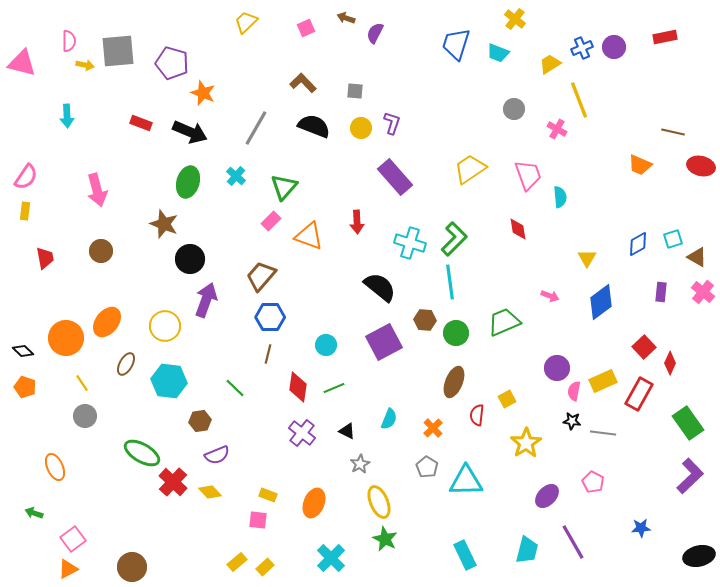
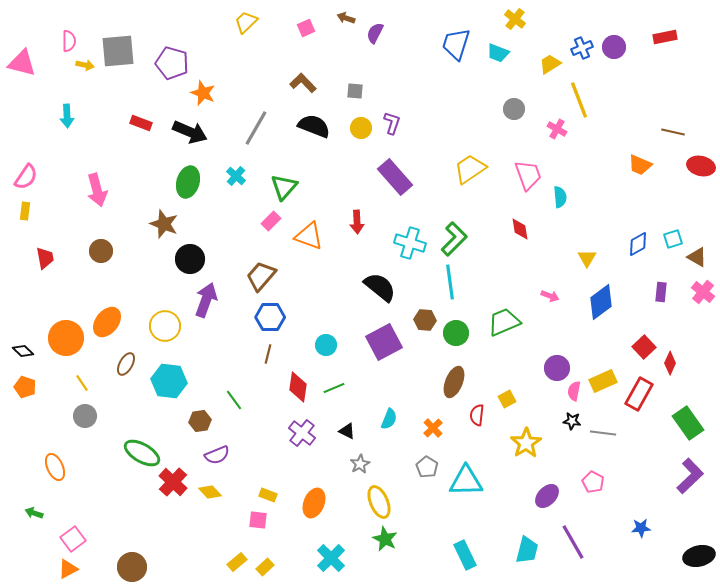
red diamond at (518, 229): moved 2 px right
green line at (235, 388): moved 1 px left, 12 px down; rotated 10 degrees clockwise
